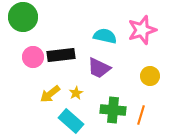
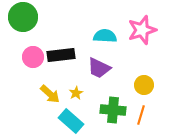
cyan semicircle: rotated 10 degrees counterclockwise
yellow circle: moved 6 px left, 9 px down
yellow arrow: rotated 100 degrees counterclockwise
